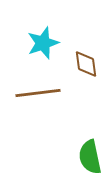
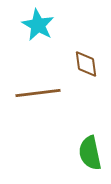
cyan star: moved 5 px left, 18 px up; rotated 24 degrees counterclockwise
green semicircle: moved 4 px up
